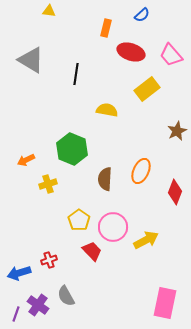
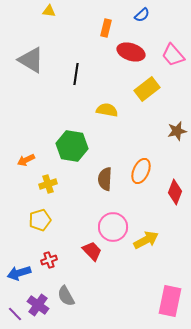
pink trapezoid: moved 2 px right
brown star: rotated 12 degrees clockwise
green hexagon: moved 3 px up; rotated 12 degrees counterclockwise
yellow pentagon: moved 39 px left; rotated 20 degrees clockwise
pink rectangle: moved 5 px right, 2 px up
purple line: moved 1 px left; rotated 63 degrees counterclockwise
